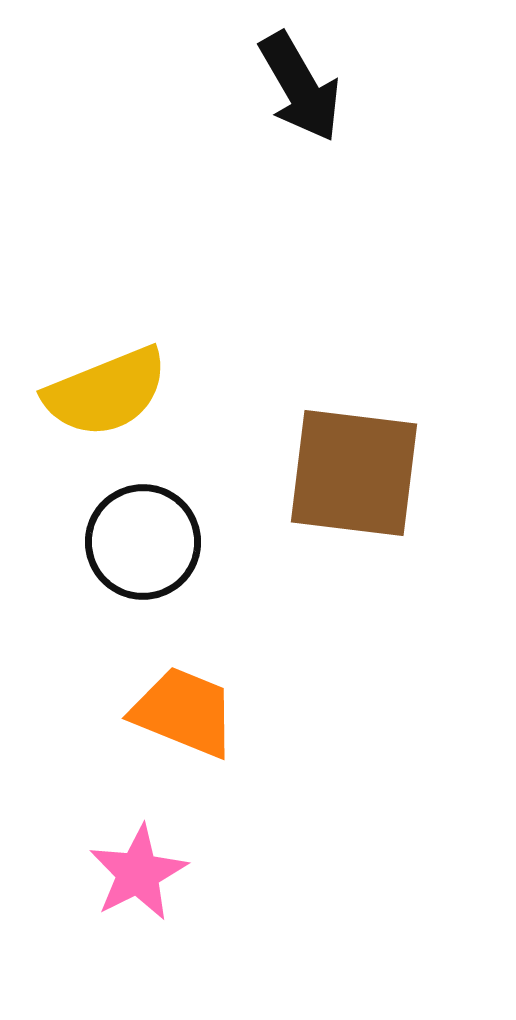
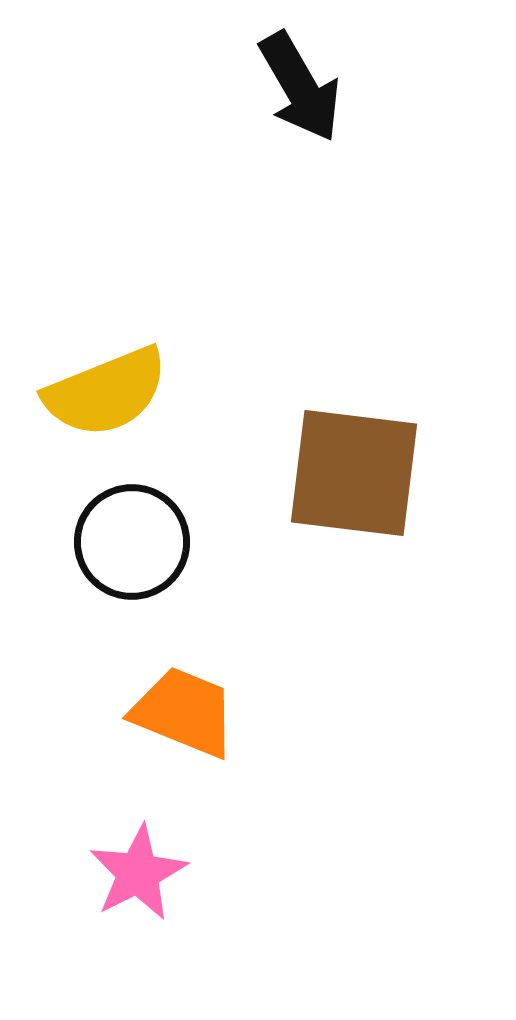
black circle: moved 11 px left
